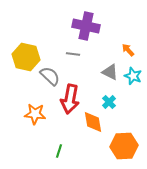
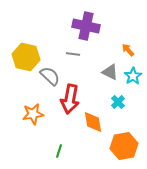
cyan star: rotated 18 degrees clockwise
cyan cross: moved 9 px right
orange star: moved 2 px left; rotated 15 degrees counterclockwise
orange hexagon: rotated 8 degrees counterclockwise
